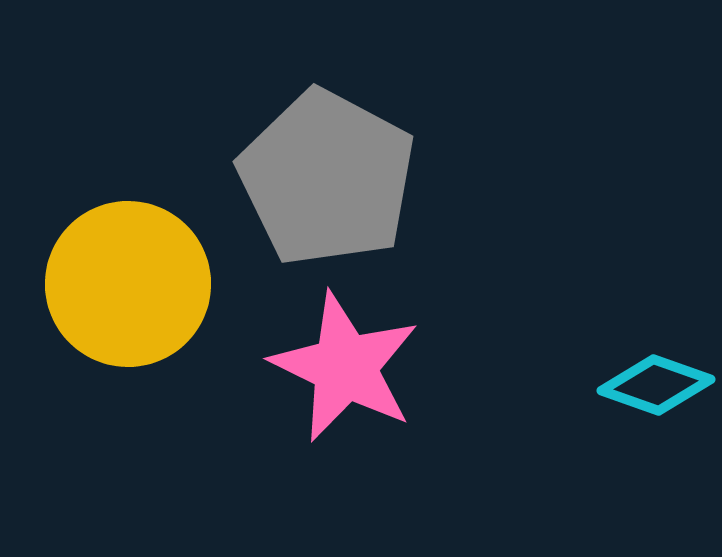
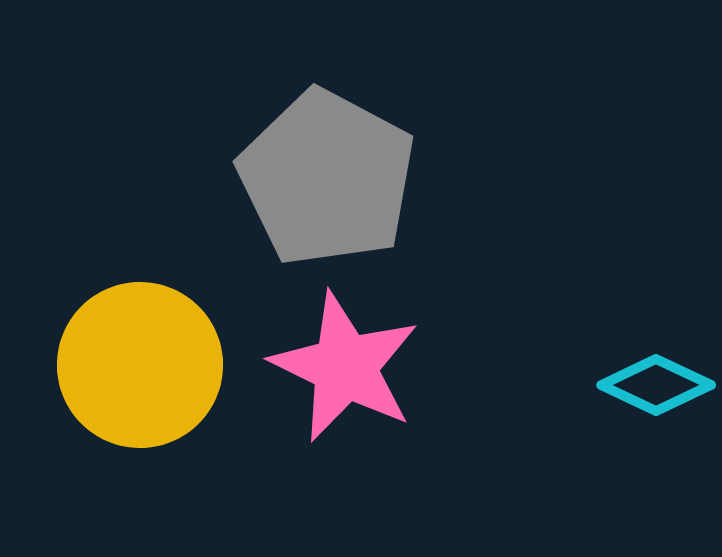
yellow circle: moved 12 px right, 81 px down
cyan diamond: rotated 6 degrees clockwise
